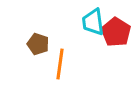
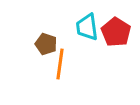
cyan trapezoid: moved 6 px left, 5 px down
brown pentagon: moved 8 px right
